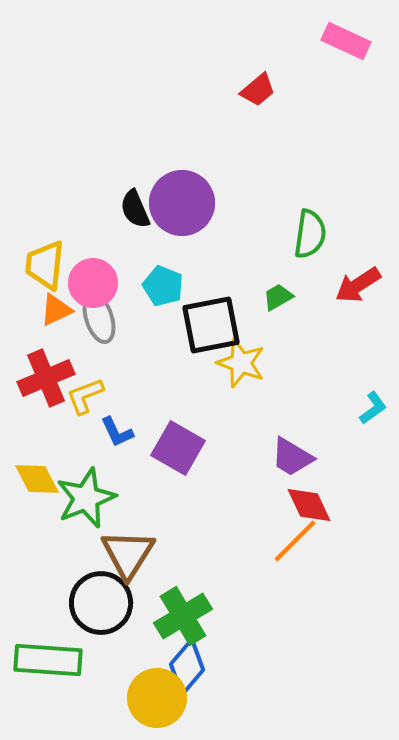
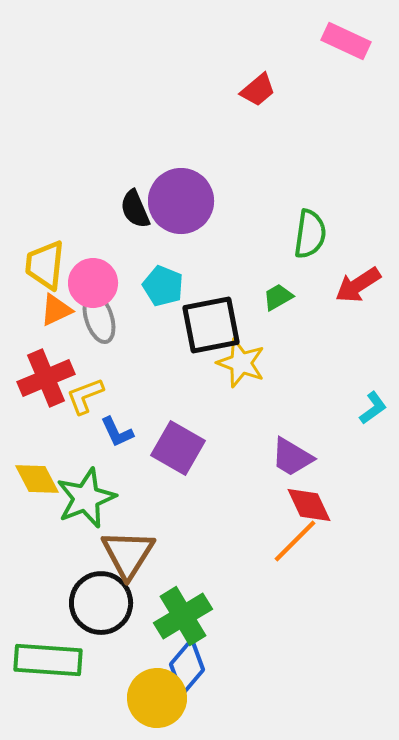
purple circle: moved 1 px left, 2 px up
